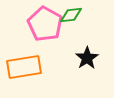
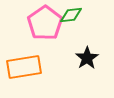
pink pentagon: moved 1 px up; rotated 8 degrees clockwise
